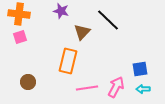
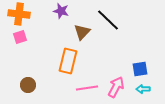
brown circle: moved 3 px down
